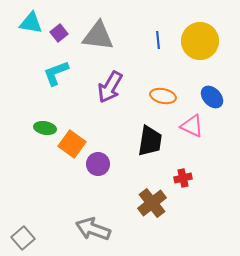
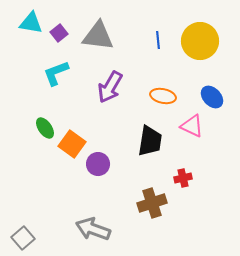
green ellipse: rotated 45 degrees clockwise
brown cross: rotated 20 degrees clockwise
